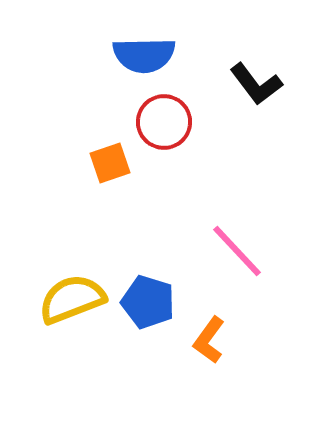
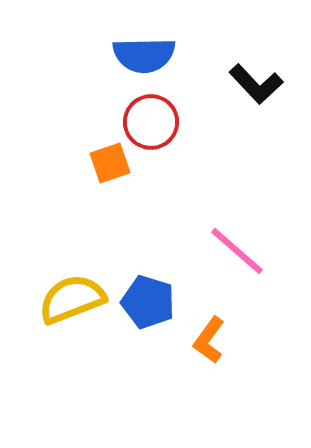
black L-shape: rotated 6 degrees counterclockwise
red circle: moved 13 px left
pink line: rotated 6 degrees counterclockwise
